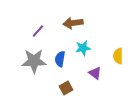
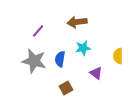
brown arrow: moved 4 px right, 1 px up
gray star: rotated 15 degrees clockwise
purple triangle: moved 1 px right
